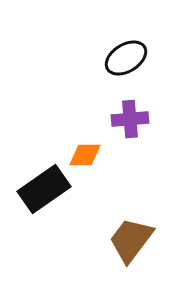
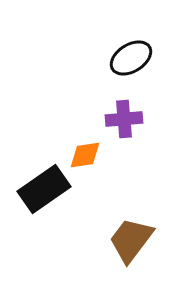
black ellipse: moved 5 px right
purple cross: moved 6 px left
orange diamond: rotated 8 degrees counterclockwise
